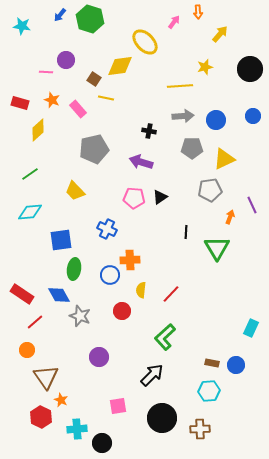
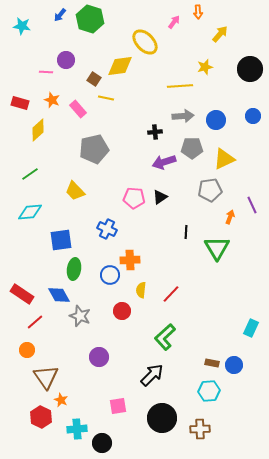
black cross at (149, 131): moved 6 px right, 1 px down; rotated 16 degrees counterclockwise
purple arrow at (141, 162): moved 23 px right; rotated 35 degrees counterclockwise
blue circle at (236, 365): moved 2 px left
